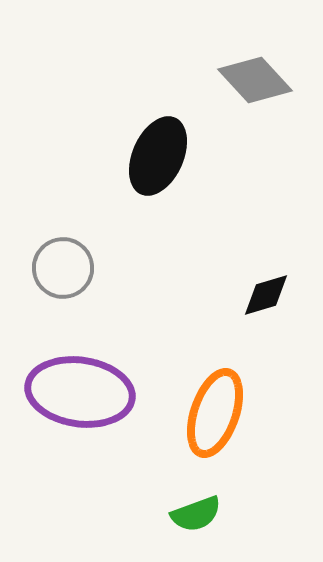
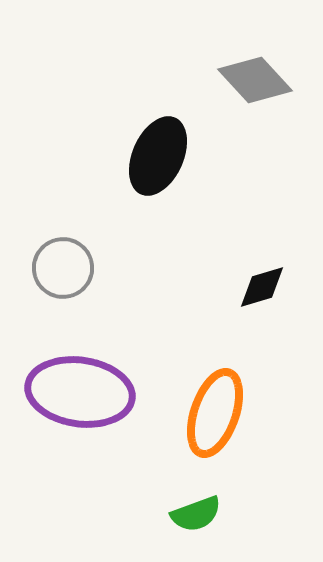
black diamond: moved 4 px left, 8 px up
